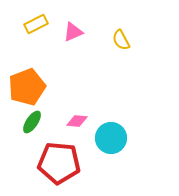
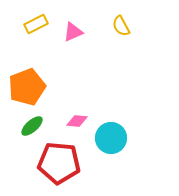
yellow semicircle: moved 14 px up
green ellipse: moved 4 px down; rotated 15 degrees clockwise
